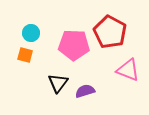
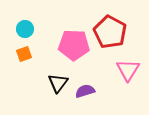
cyan circle: moved 6 px left, 4 px up
orange square: moved 1 px left, 1 px up; rotated 35 degrees counterclockwise
pink triangle: rotated 40 degrees clockwise
